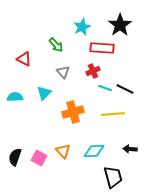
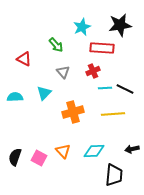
black star: rotated 25 degrees clockwise
cyan line: rotated 24 degrees counterclockwise
black arrow: moved 2 px right; rotated 16 degrees counterclockwise
black trapezoid: moved 1 px right, 2 px up; rotated 20 degrees clockwise
